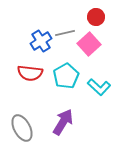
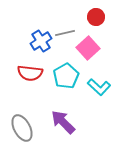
pink square: moved 1 px left, 4 px down
purple arrow: rotated 76 degrees counterclockwise
